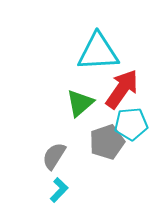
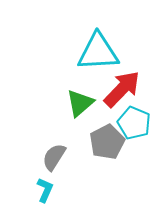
red arrow: rotated 9 degrees clockwise
cyan pentagon: moved 3 px right, 1 px up; rotated 28 degrees clockwise
gray pentagon: rotated 8 degrees counterclockwise
gray semicircle: moved 1 px down
cyan L-shape: moved 14 px left; rotated 20 degrees counterclockwise
